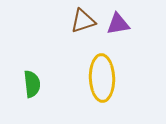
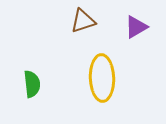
purple triangle: moved 18 px right, 3 px down; rotated 20 degrees counterclockwise
